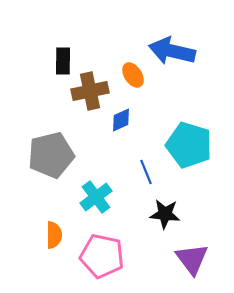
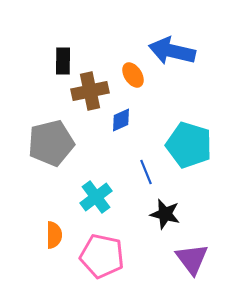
gray pentagon: moved 12 px up
black star: rotated 8 degrees clockwise
